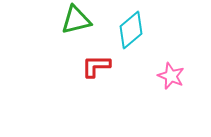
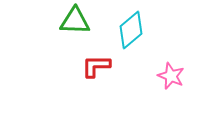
green triangle: moved 1 px left, 1 px down; rotated 16 degrees clockwise
